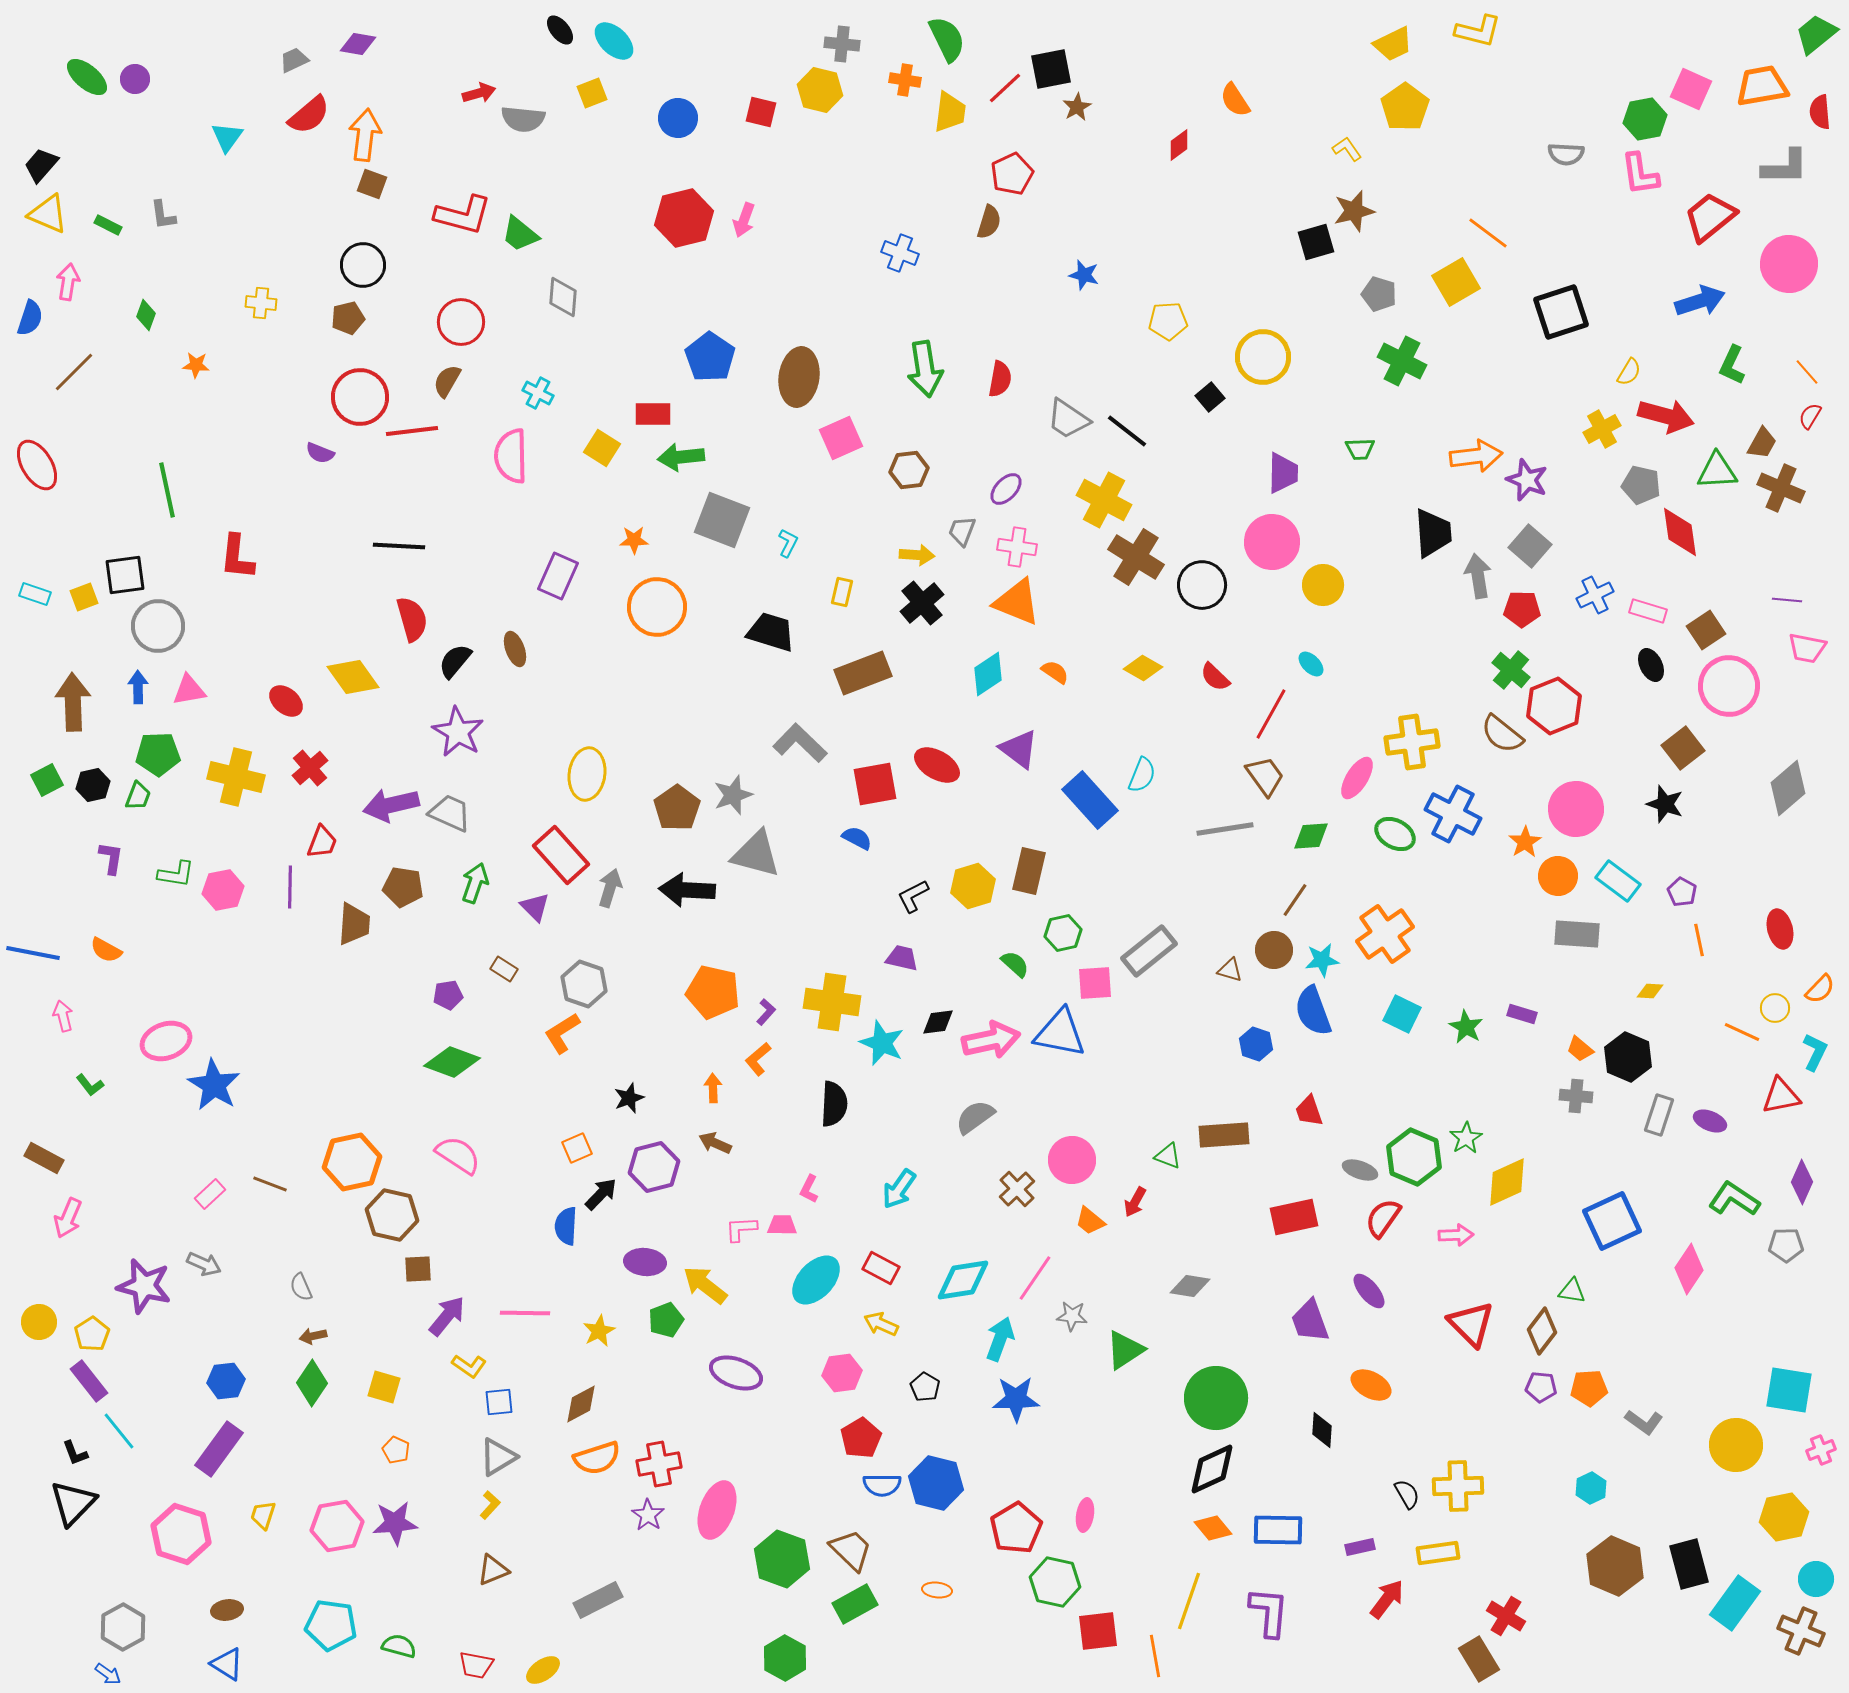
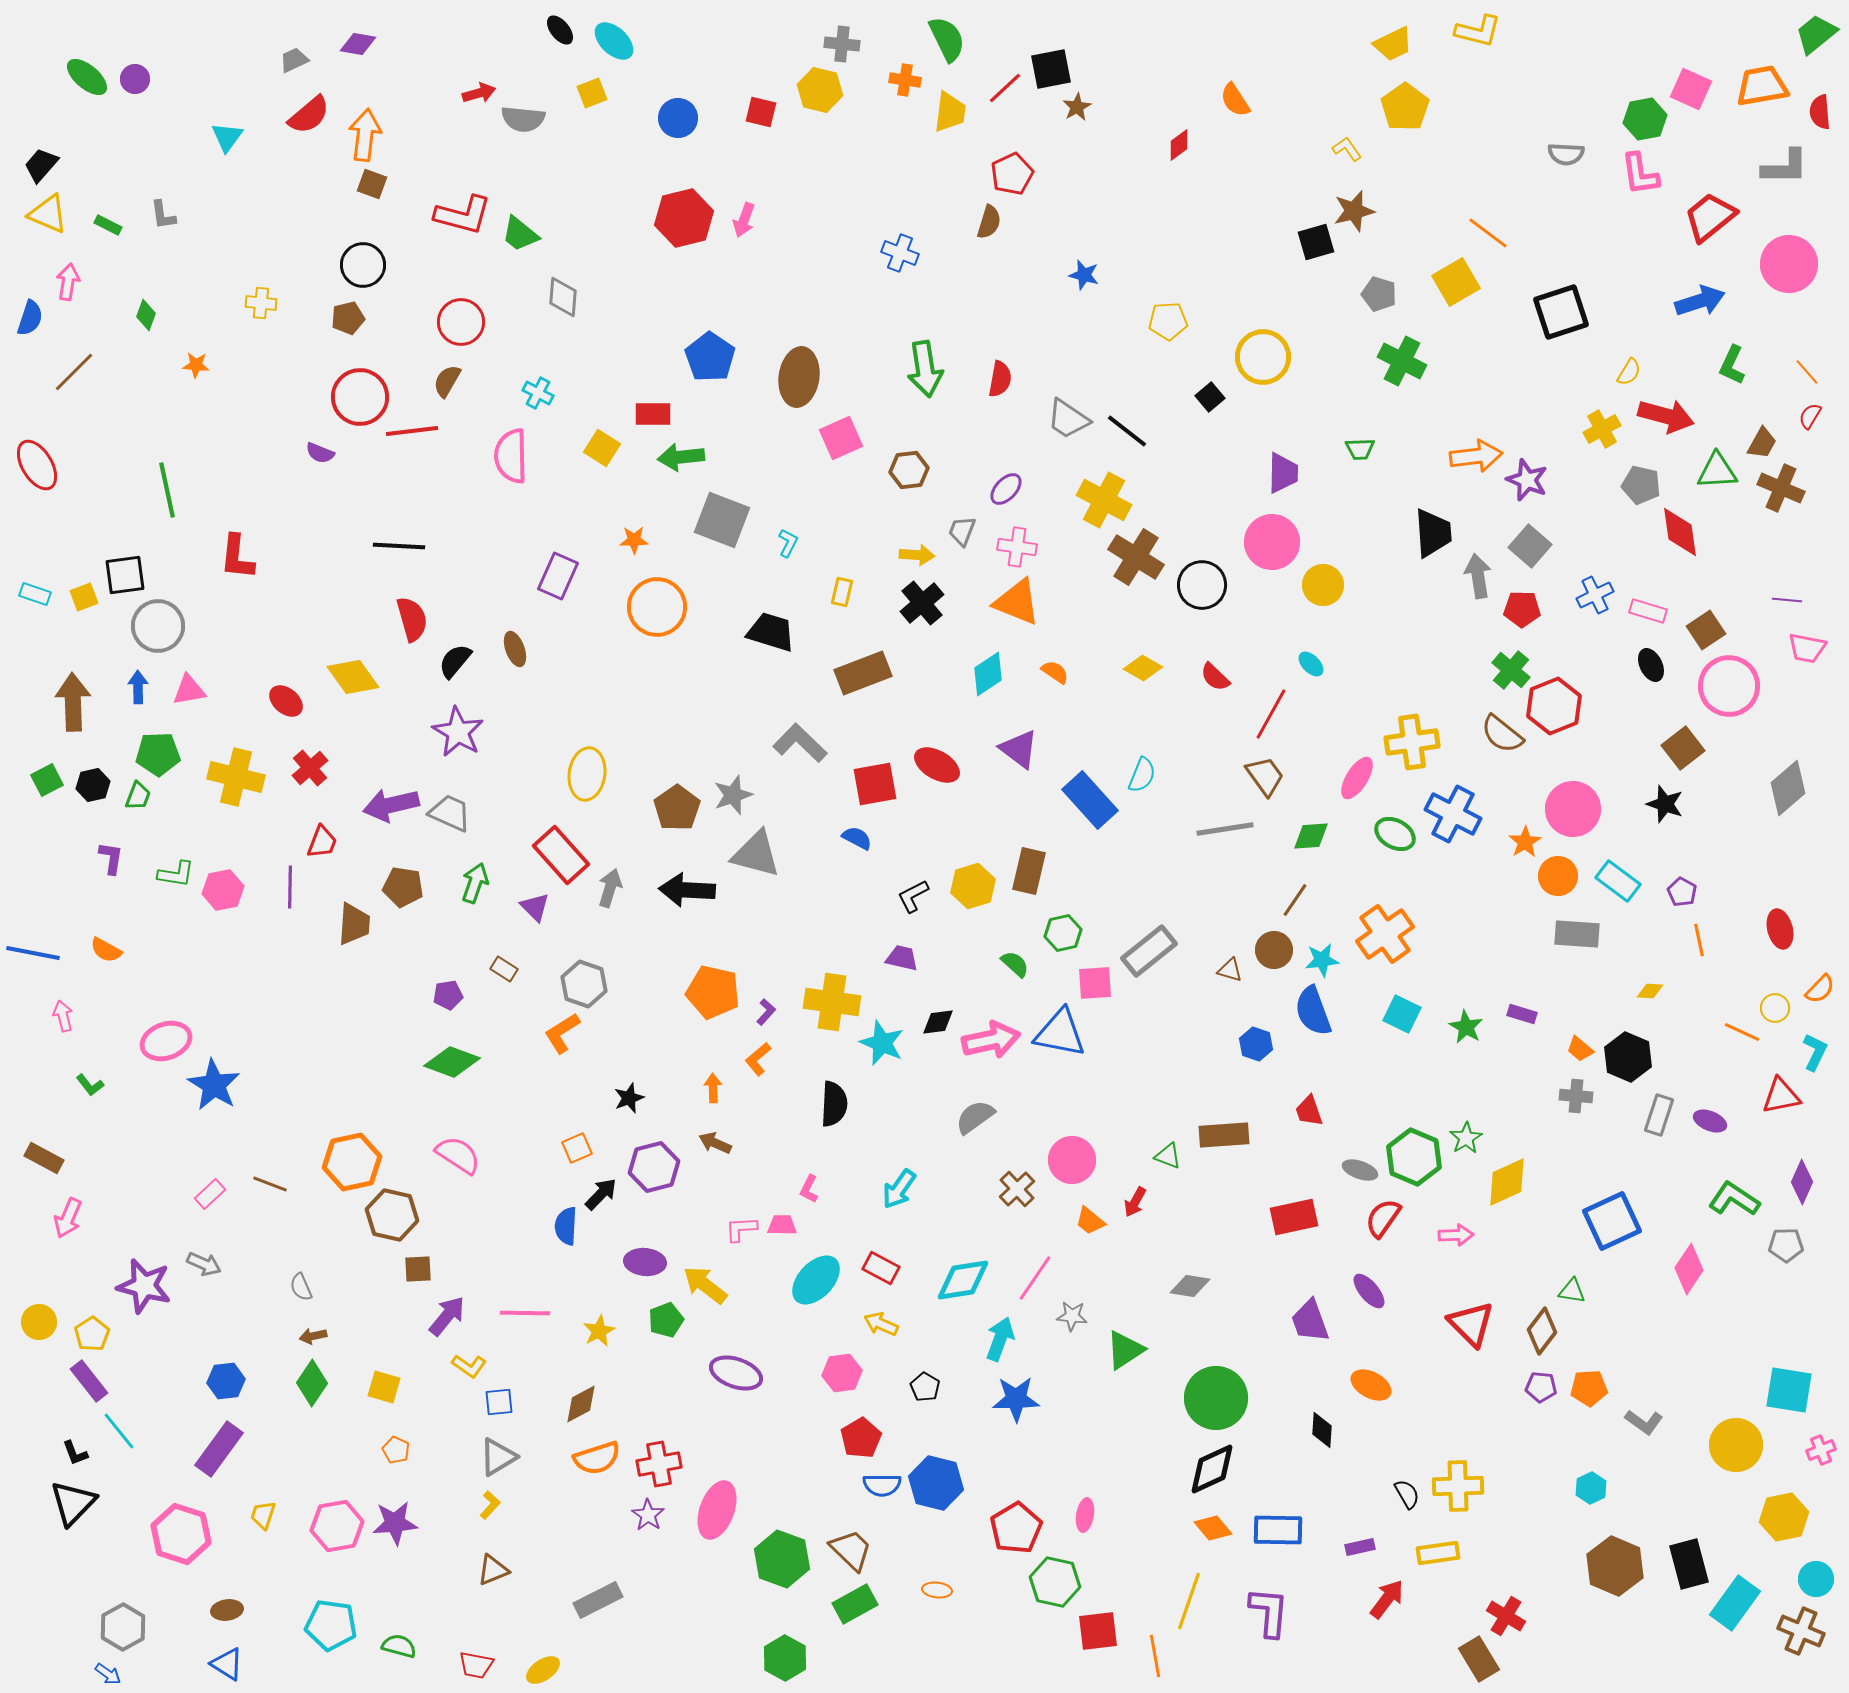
pink circle at (1576, 809): moved 3 px left
